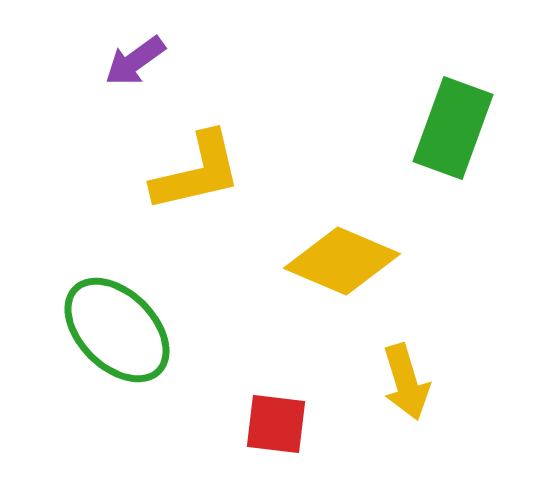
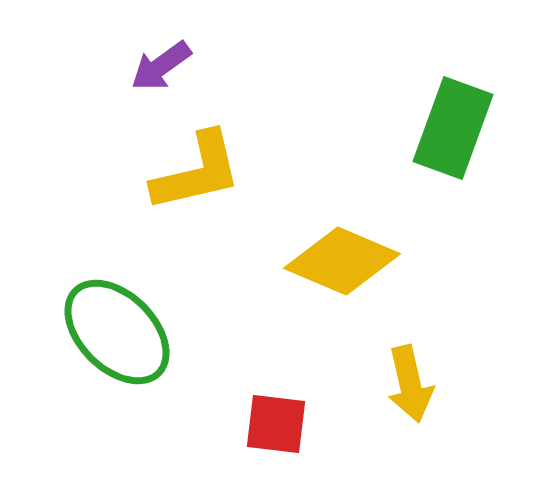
purple arrow: moved 26 px right, 5 px down
green ellipse: moved 2 px down
yellow arrow: moved 4 px right, 2 px down; rotated 4 degrees clockwise
